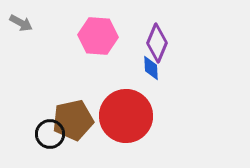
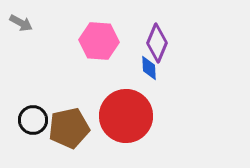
pink hexagon: moved 1 px right, 5 px down
blue diamond: moved 2 px left
brown pentagon: moved 4 px left, 8 px down
black circle: moved 17 px left, 14 px up
